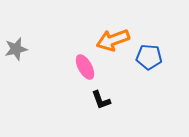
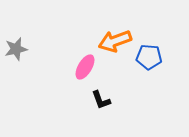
orange arrow: moved 2 px right, 1 px down
pink ellipse: rotated 60 degrees clockwise
